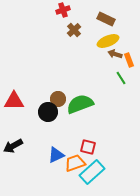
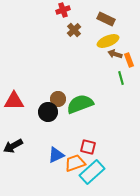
green line: rotated 16 degrees clockwise
